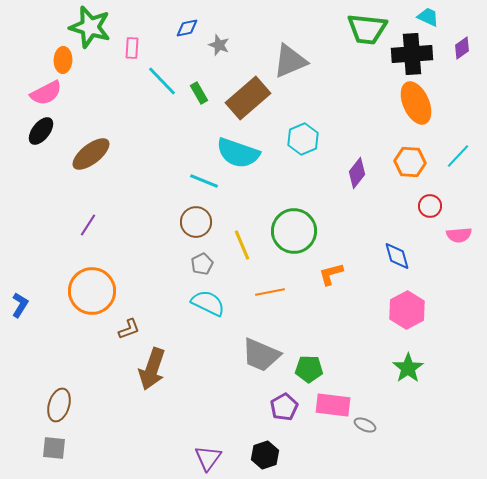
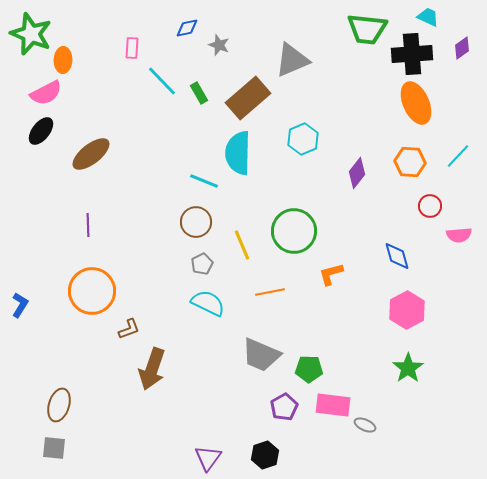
green star at (90, 27): moved 59 px left, 7 px down; rotated 6 degrees clockwise
gray triangle at (290, 61): moved 2 px right, 1 px up
cyan semicircle at (238, 153): rotated 72 degrees clockwise
purple line at (88, 225): rotated 35 degrees counterclockwise
